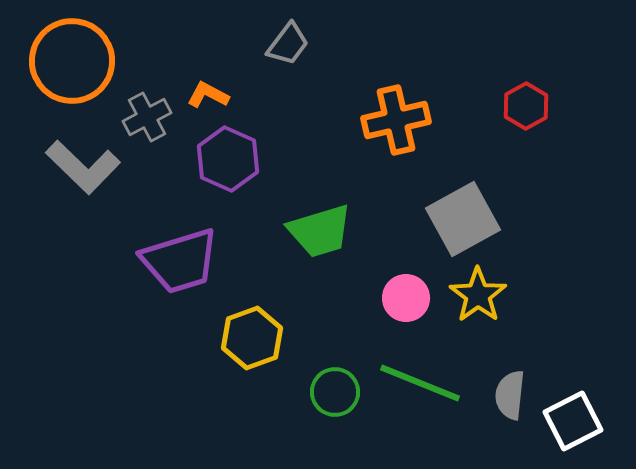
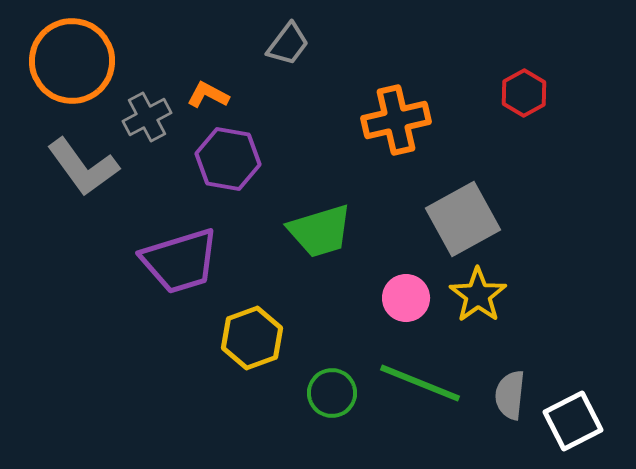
red hexagon: moved 2 px left, 13 px up
purple hexagon: rotated 14 degrees counterclockwise
gray L-shape: rotated 10 degrees clockwise
green circle: moved 3 px left, 1 px down
